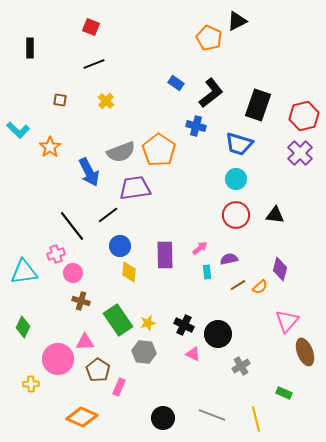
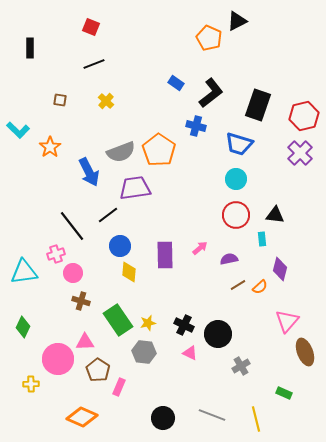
cyan rectangle at (207, 272): moved 55 px right, 33 px up
pink triangle at (193, 354): moved 3 px left, 1 px up
